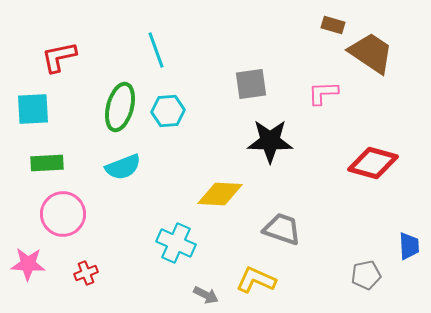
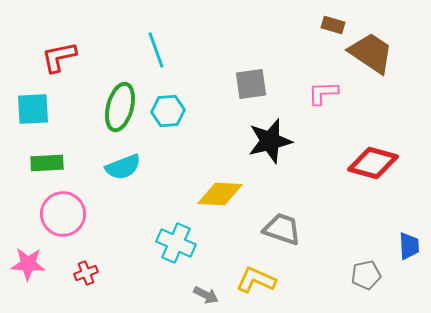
black star: rotated 15 degrees counterclockwise
